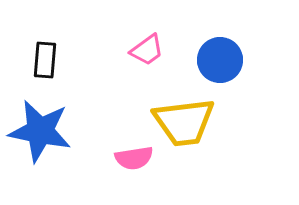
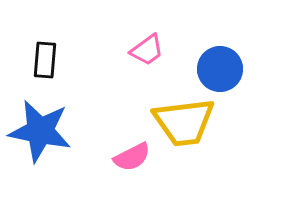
blue circle: moved 9 px down
pink semicircle: moved 2 px left, 1 px up; rotated 18 degrees counterclockwise
